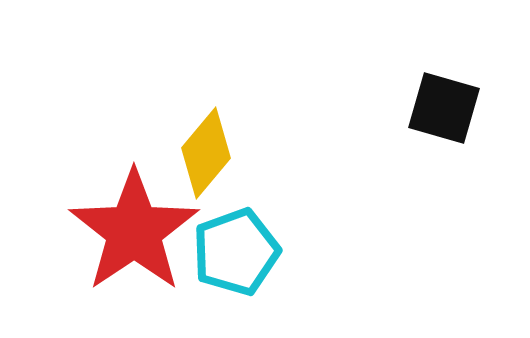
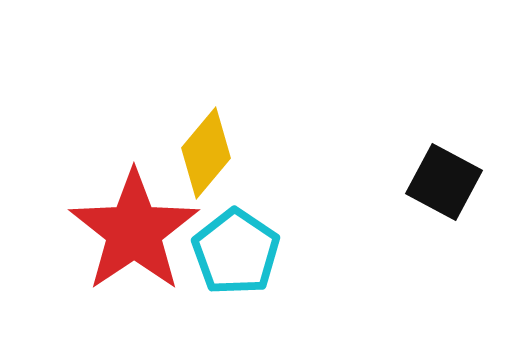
black square: moved 74 px down; rotated 12 degrees clockwise
cyan pentagon: rotated 18 degrees counterclockwise
